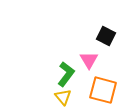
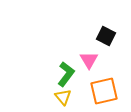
orange square: moved 1 px right, 1 px down; rotated 28 degrees counterclockwise
